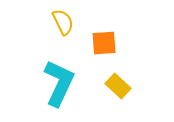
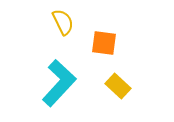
orange square: rotated 12 degrees clockwise
cyan L-shape: rotated 18 degrees clockwise
